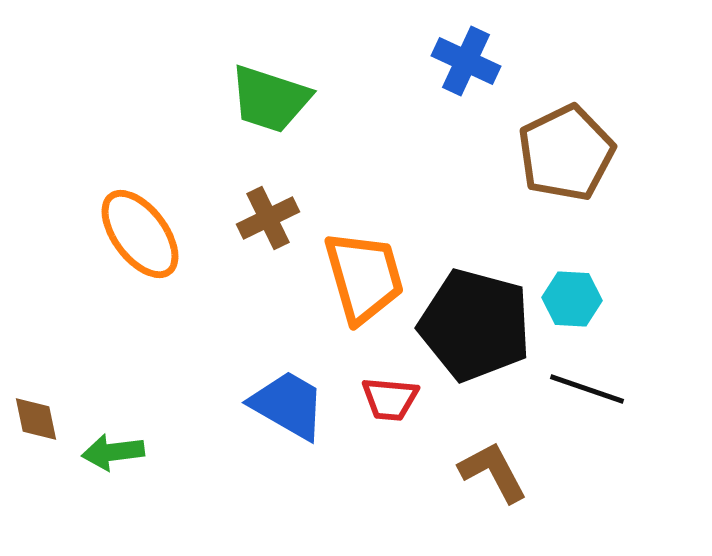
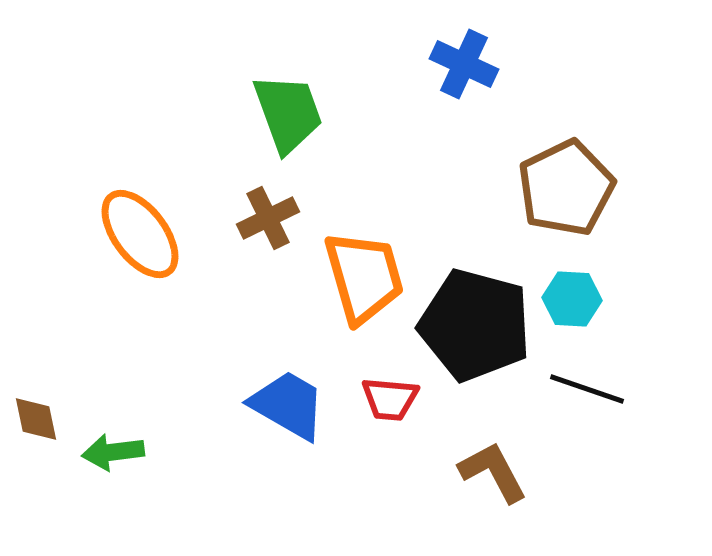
blue cross: moved 2 px left, 3 px down
green trapezoid: moved 18 px right, 14 px down; rotated 128 degrees counterclockwise
brown pentagon: moved 35 px down
